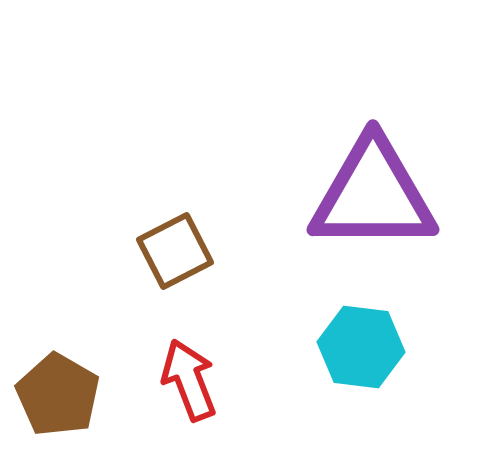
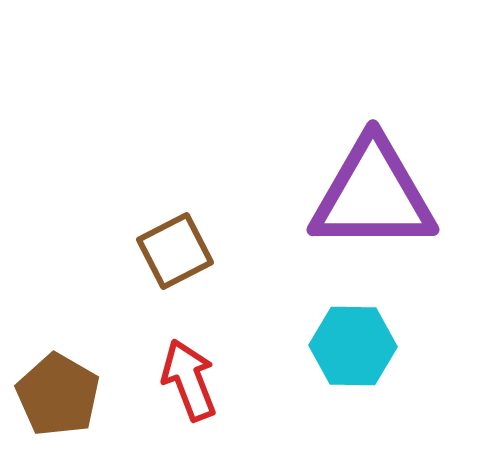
cyan hexagon: moved 8 px left, 1 px up; rotated 6 degrees counterclockwise
